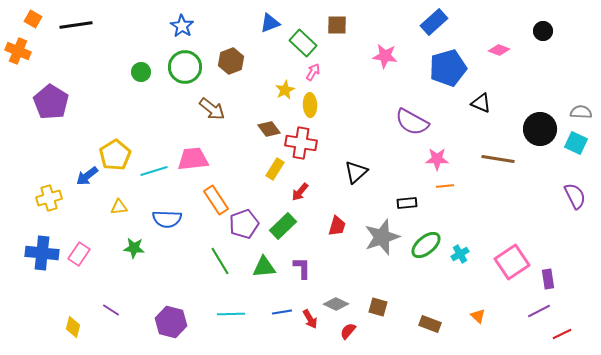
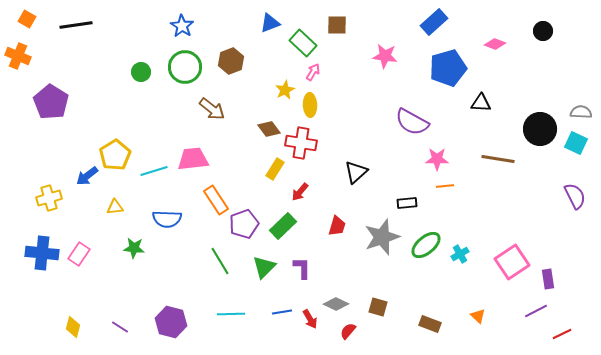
orange square at (33, 19): moved 6 px left
pink diamond at (499, 50): moved 4 px left, 6 px up
orange cross at (18, 51): moved 5 px down
black triangle at (481, 103): rotated 20 degrees counterclockwise
yellow triangle at (119, 207): moved 4 px left
green triangle at (264, 267): rotated 40 degrees counterclockwise
purple line at (111, 310): moved 9 px right, 17 px down
purple line at (539, 311): moved 3 px left
